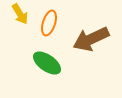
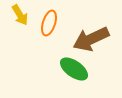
yellow arrow: moved 1 px down
green ellipse: moved 27 px right, 6 px down
